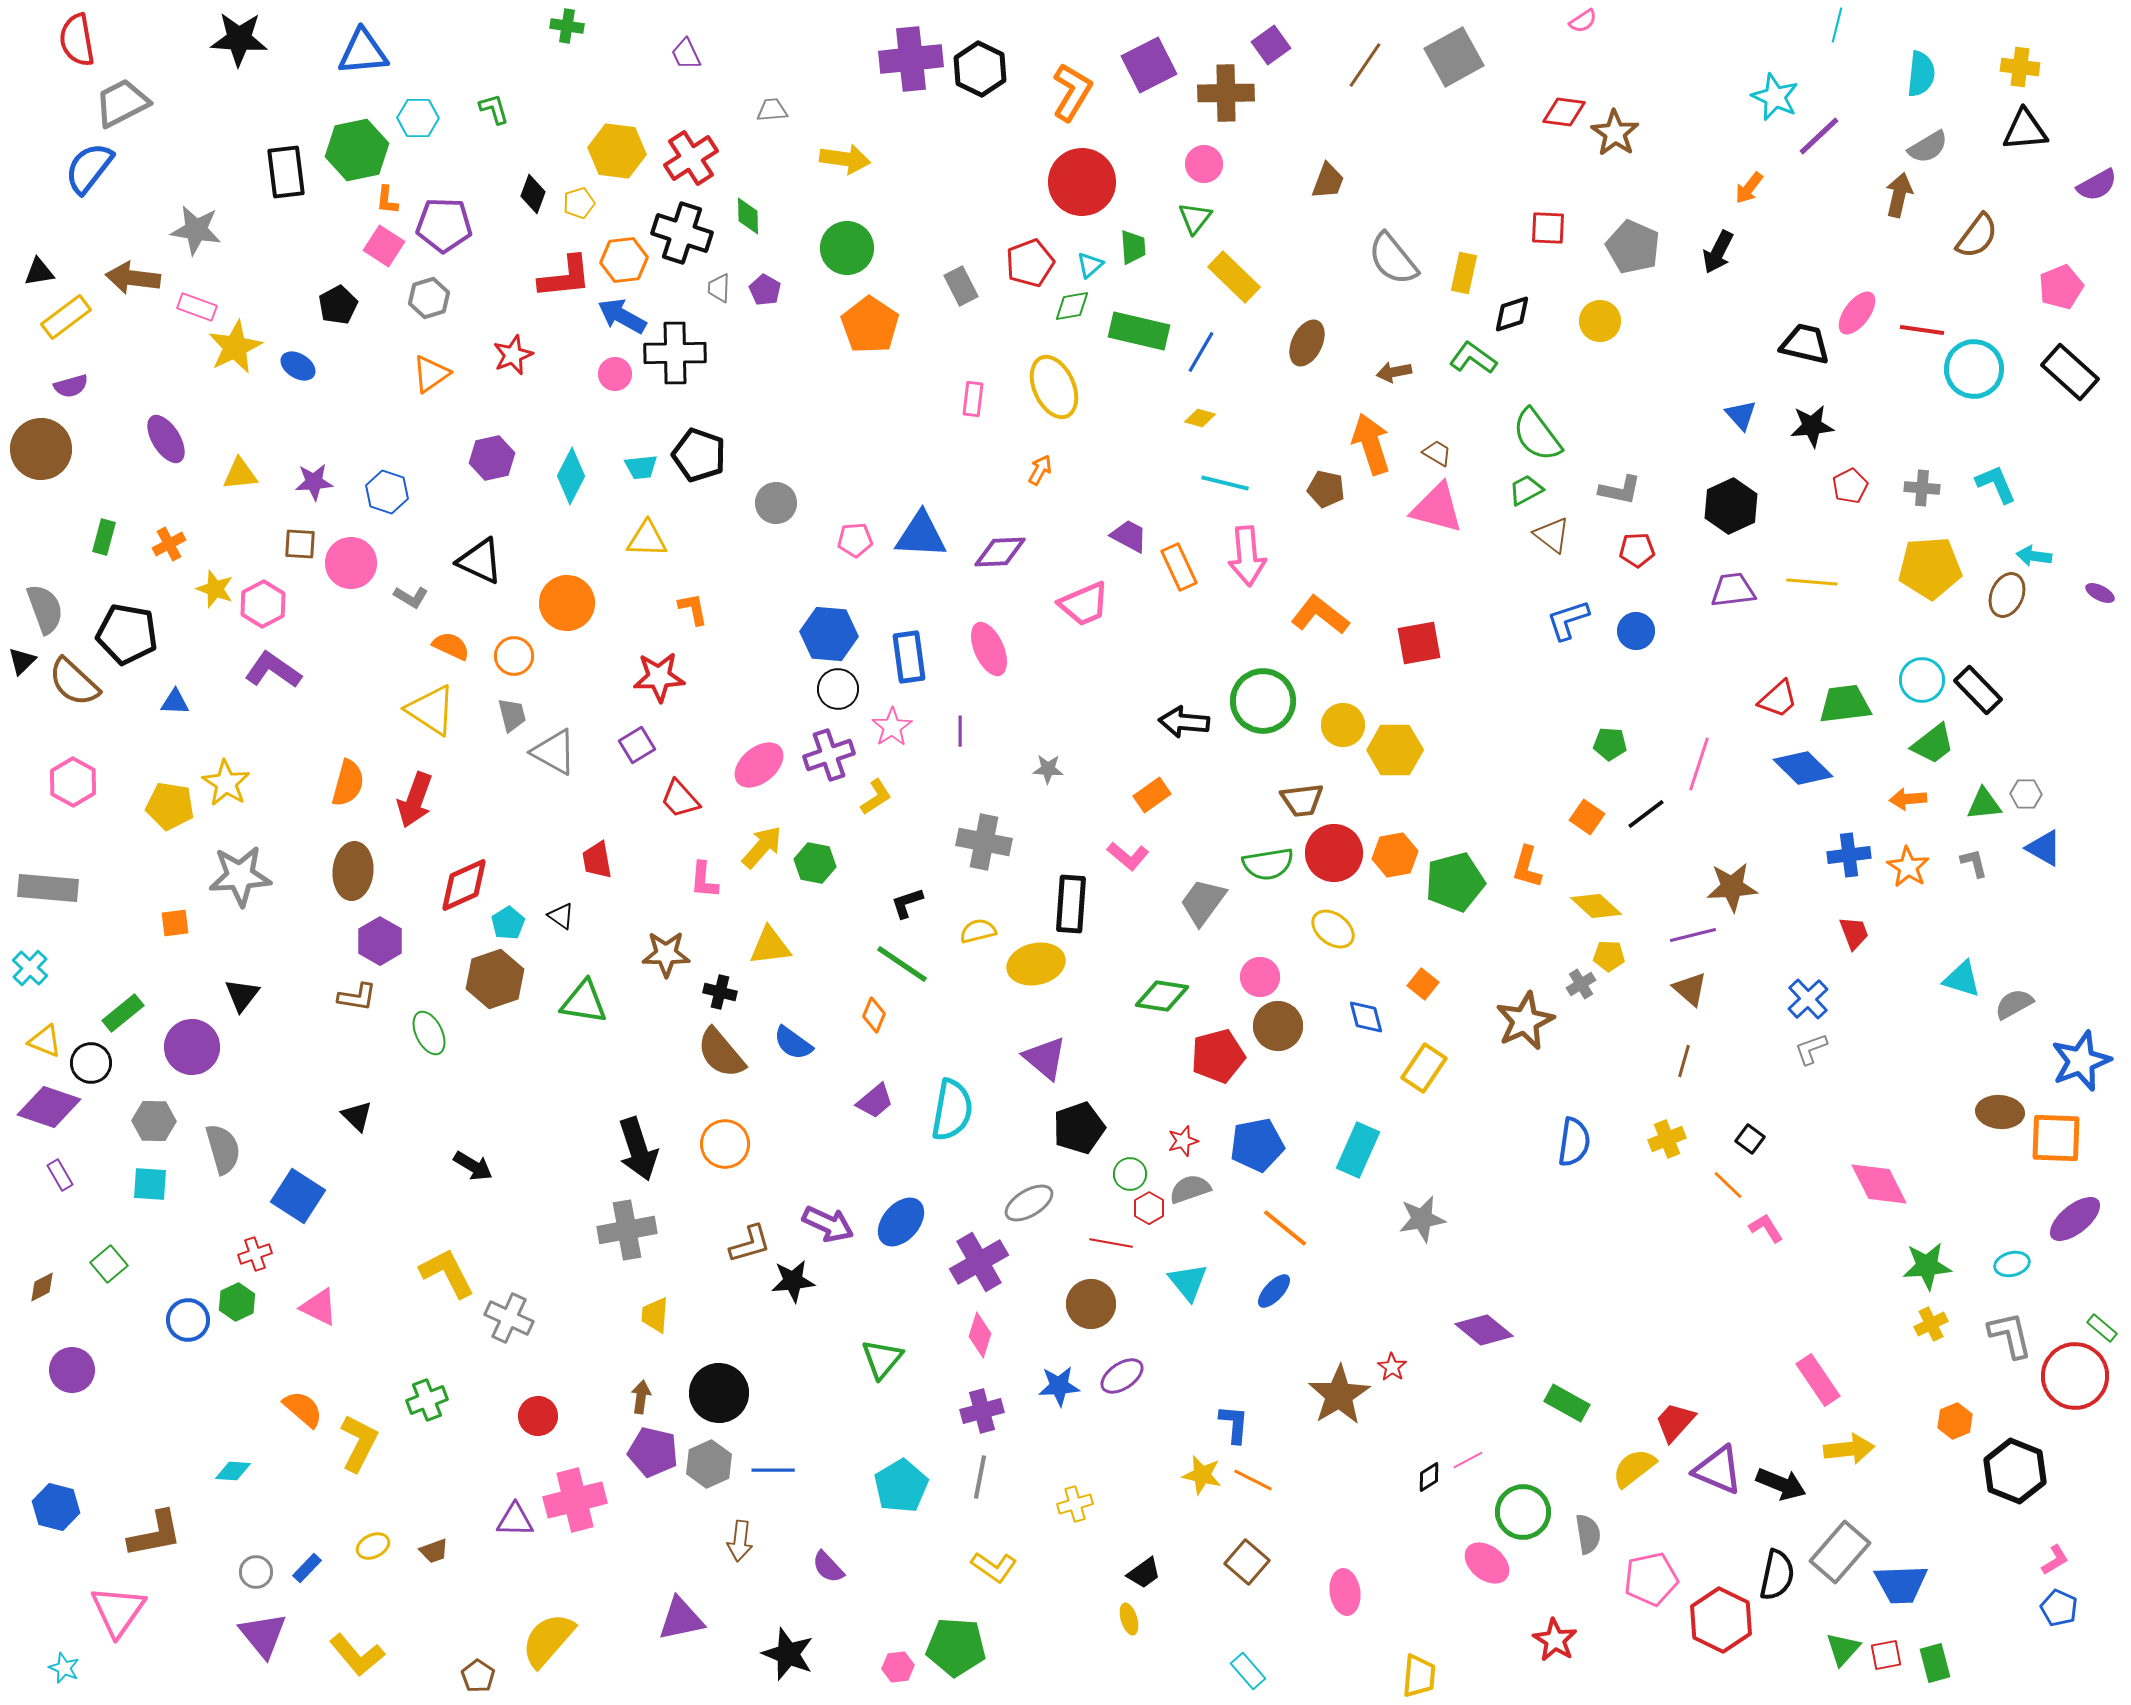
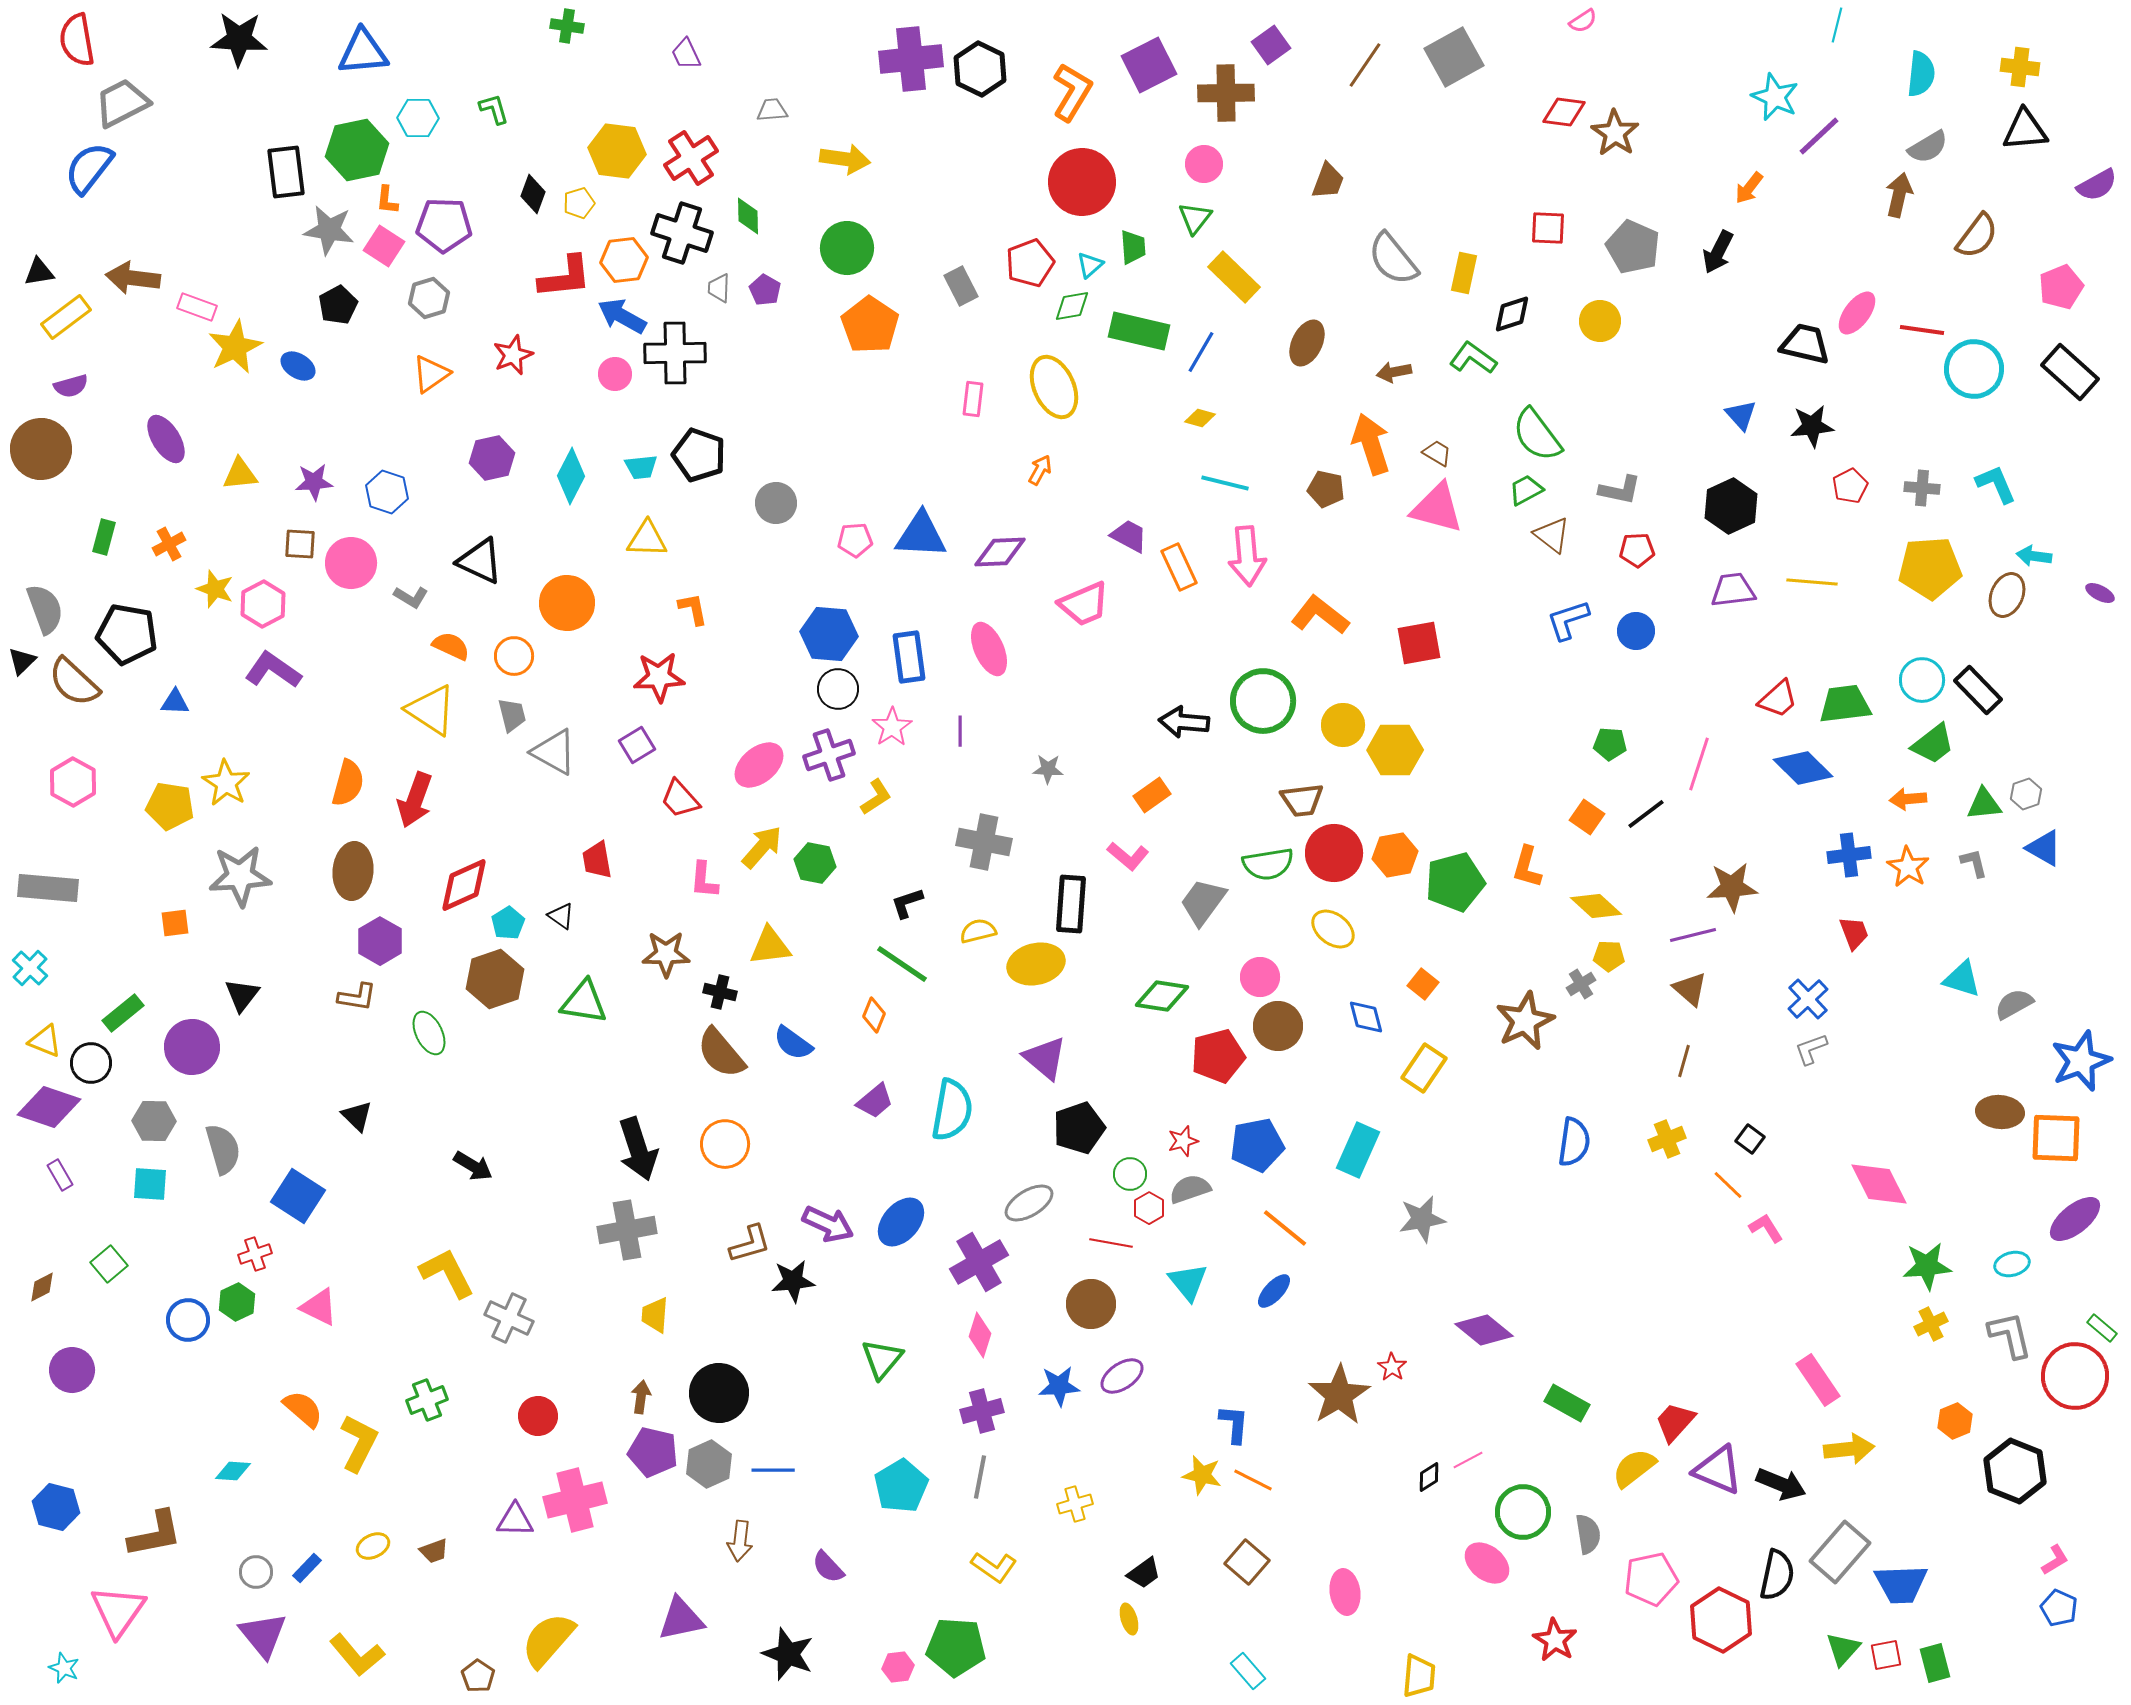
gray star at (196, 230): moved 133 px right
gray hexagon at (2026, 794): rotated 20 degrees counterclockwise
